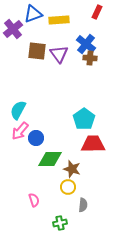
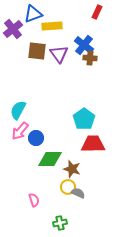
yellow rectangle: moved 7 px left, 6 px down
blue cross: moved 2 px left, 1 px down
gray semicircle: moved 5 px left, 12 px up; rotated 72 degrees counterclockwise
